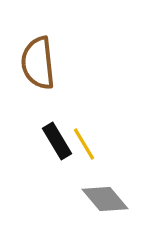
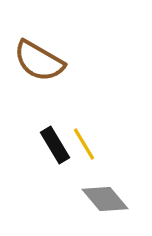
brown semicircle: moved 1 px right, 2 px up; rotated 54 degrees counterclockwise
black rectangle: moved 2 px left, 4 px down
